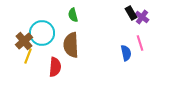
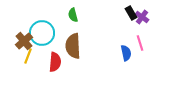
brown semicircle: moved 2 px right, 1 px down
red semicircle: moved 5 px up
